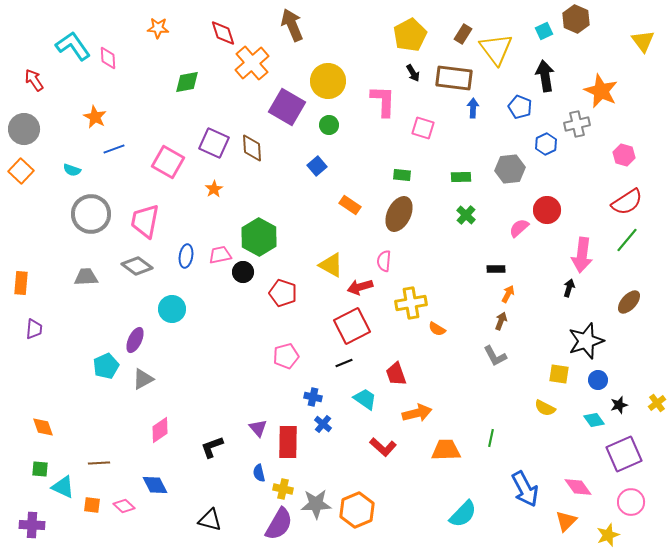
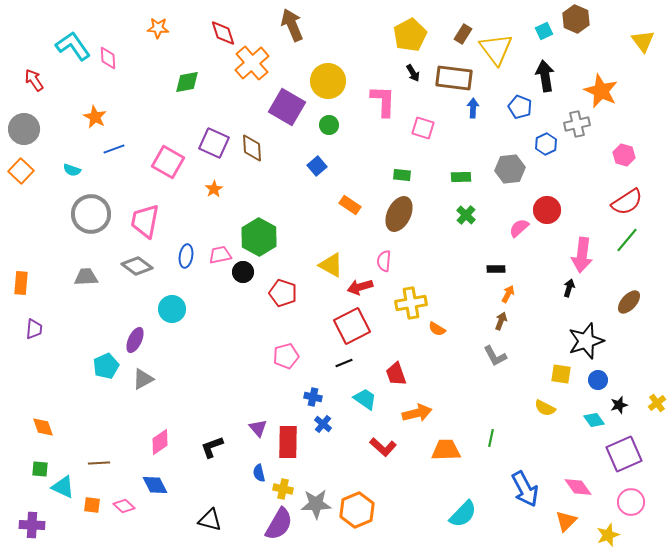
yellow square at (559, 374): moved 2 px right
pink diamond at (160, 430): moved 12 px down
